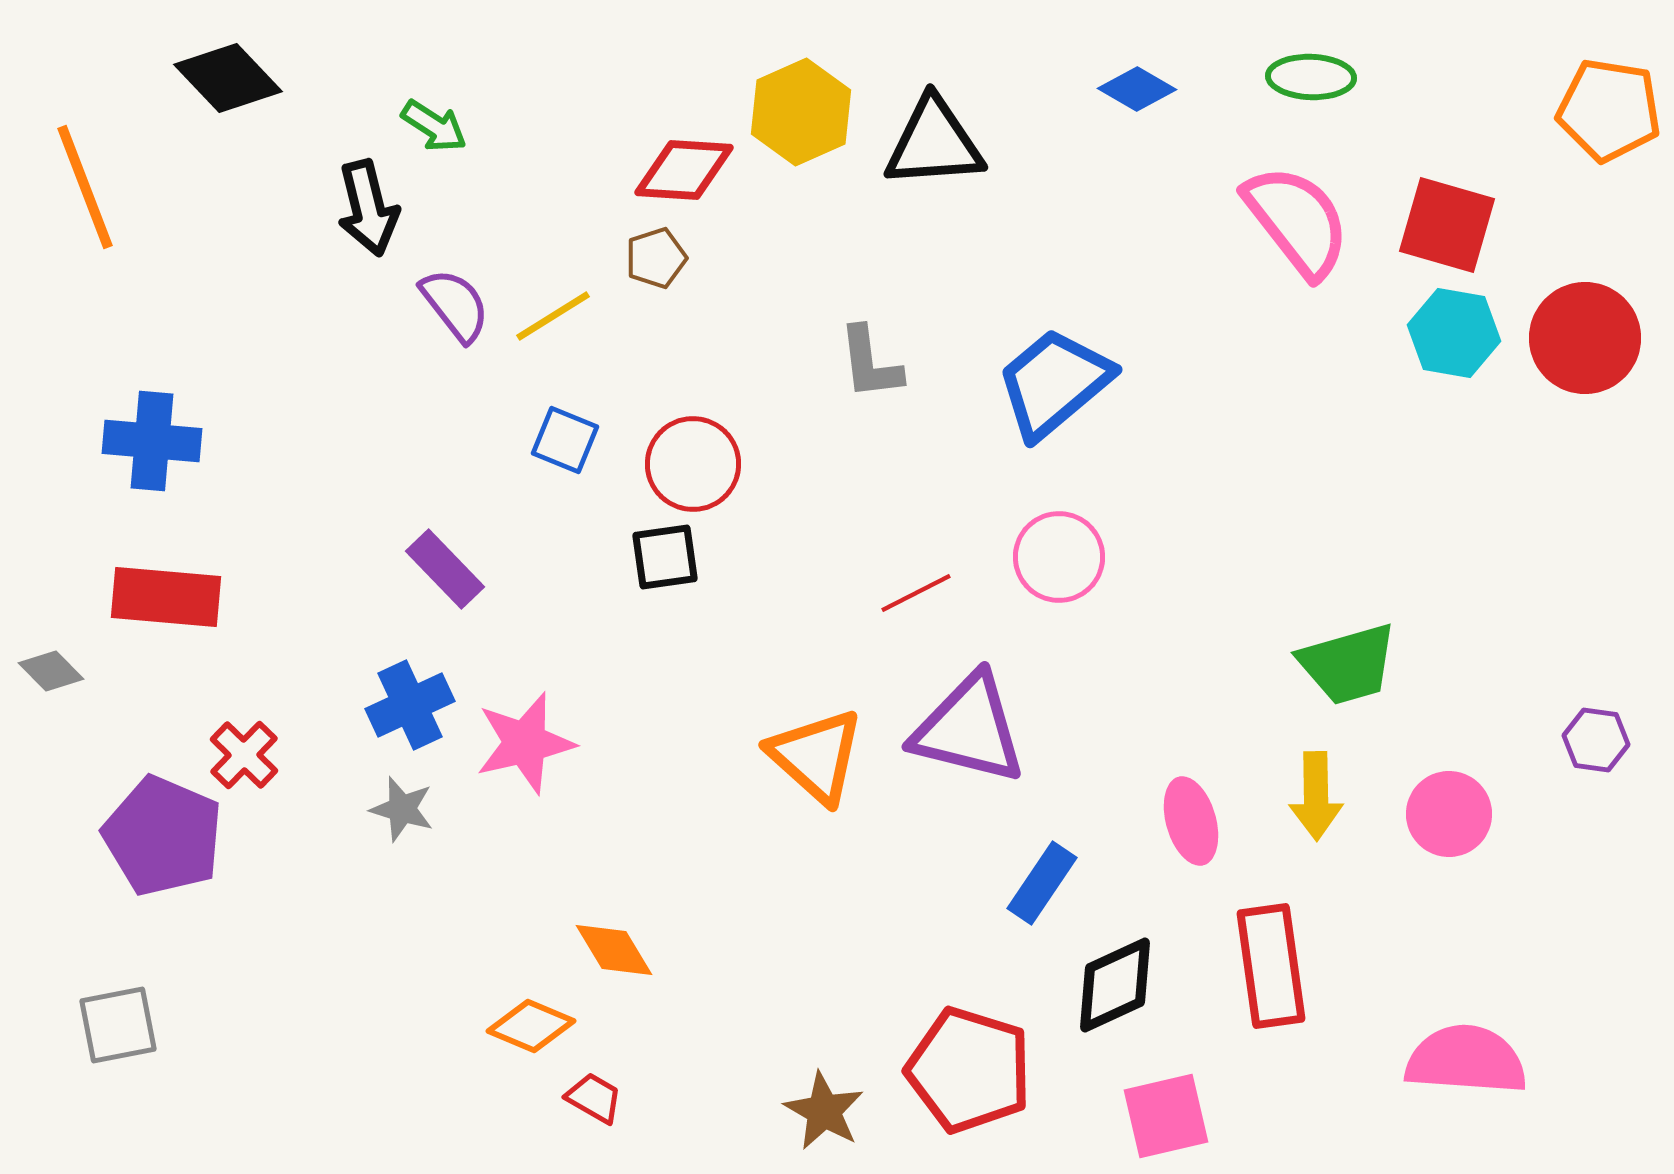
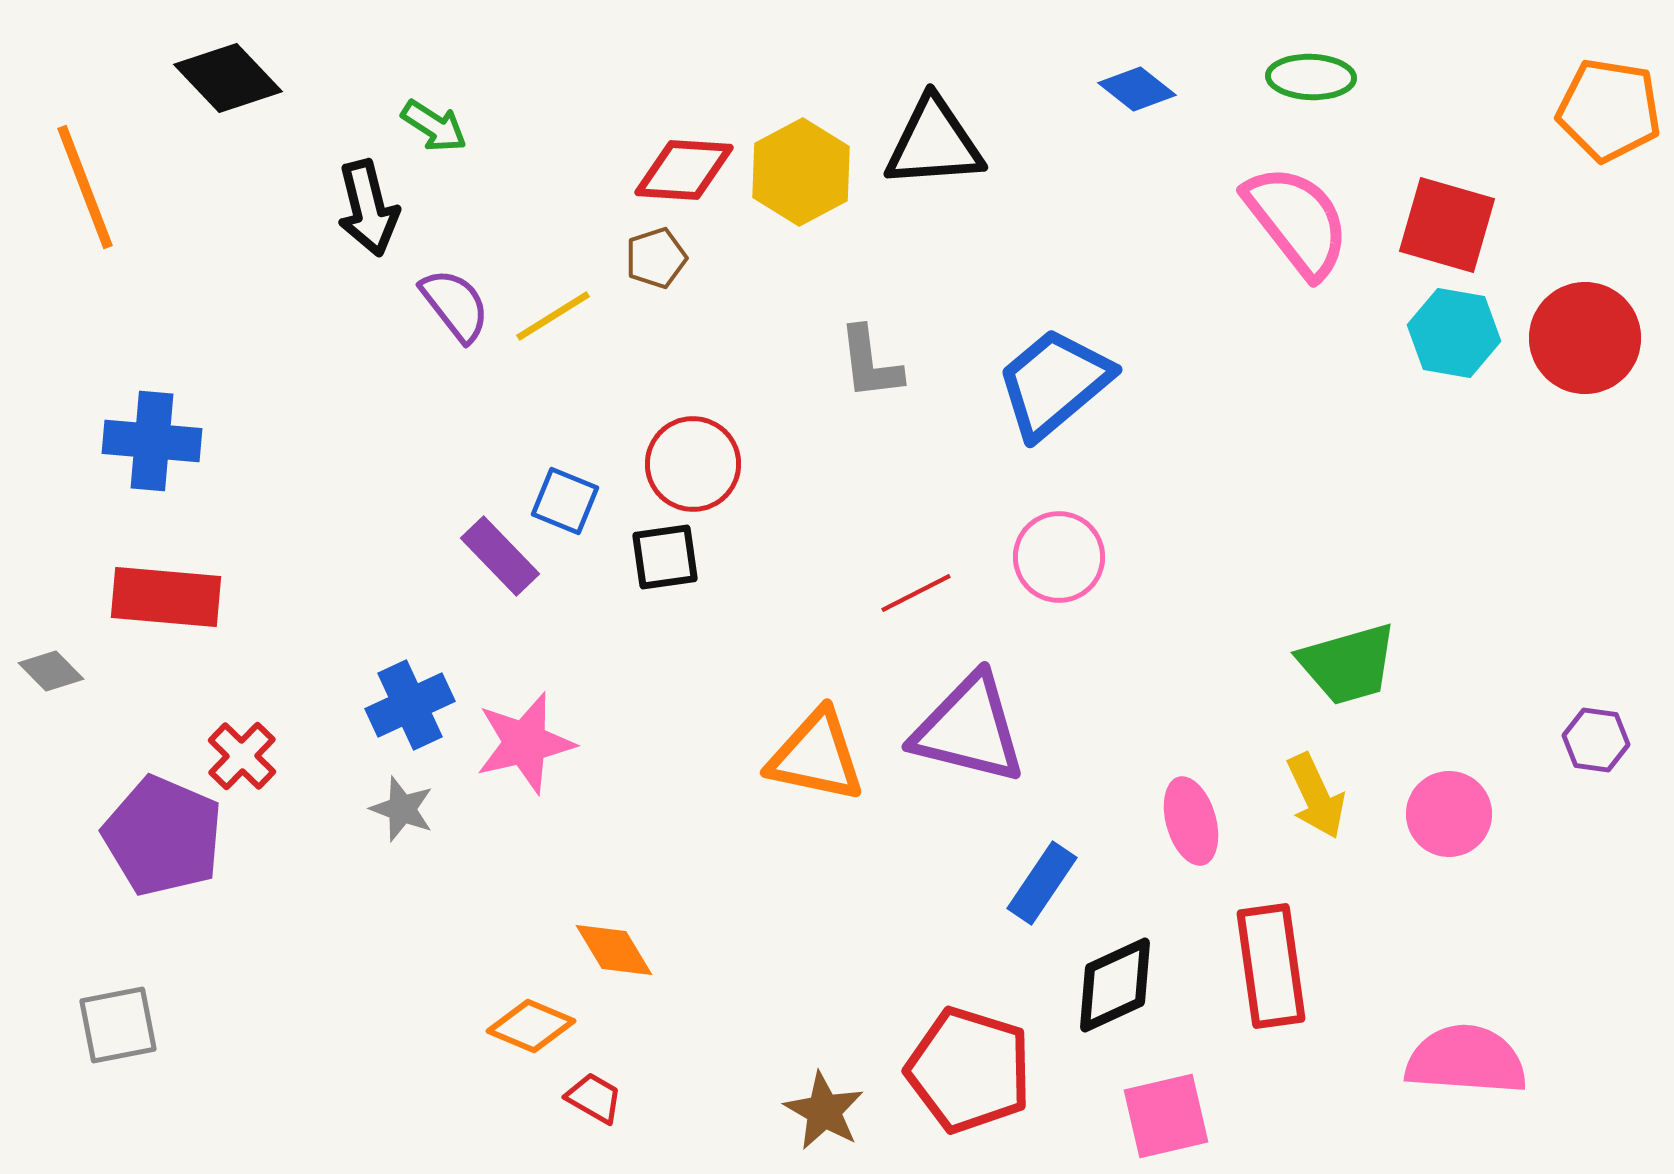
blue diamond at (1137, 89): rotated 8 degrees clockwise
yellow hexagon at (801, 112): moved 60 px down; rotated 4 degrees counterclockwise
blue square at (565, 440): moved 61 px down
purple rectangle at (445, 569): moved 55 px right, 13 px up
red cross at (244, 755): moved 2 px left, 1 px down
orange triangle at (816, 756): rotated 30 degrees counterclockwise
yellow arrow at (1316, 796): rotated 24 degrees counterclockwise
gray star at (402, 809): rotated 4 degrees clockwise
